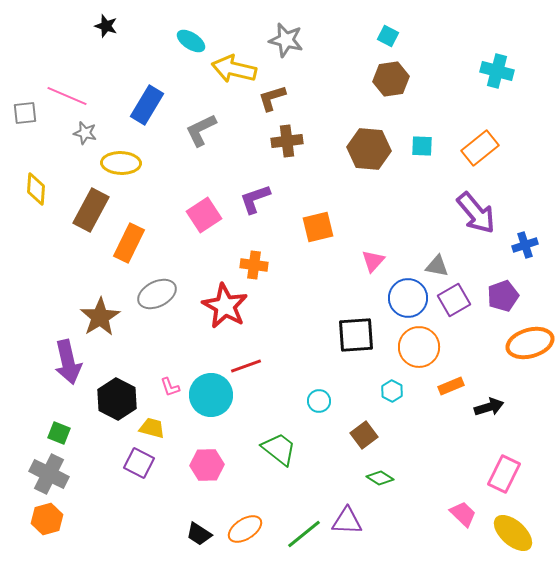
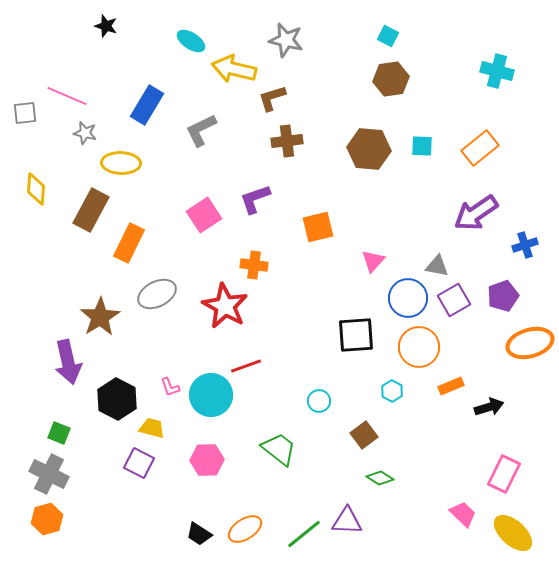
purple arrow at (476, 213): rotated 96 degrees clockwise
pink hexagon at (207, 465): moved 5 px up
